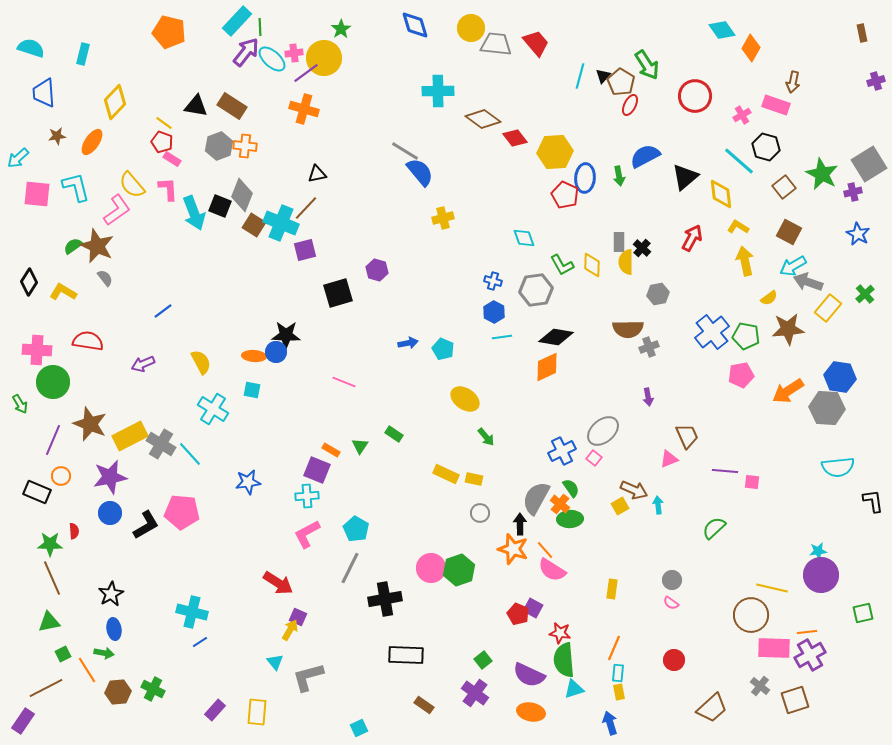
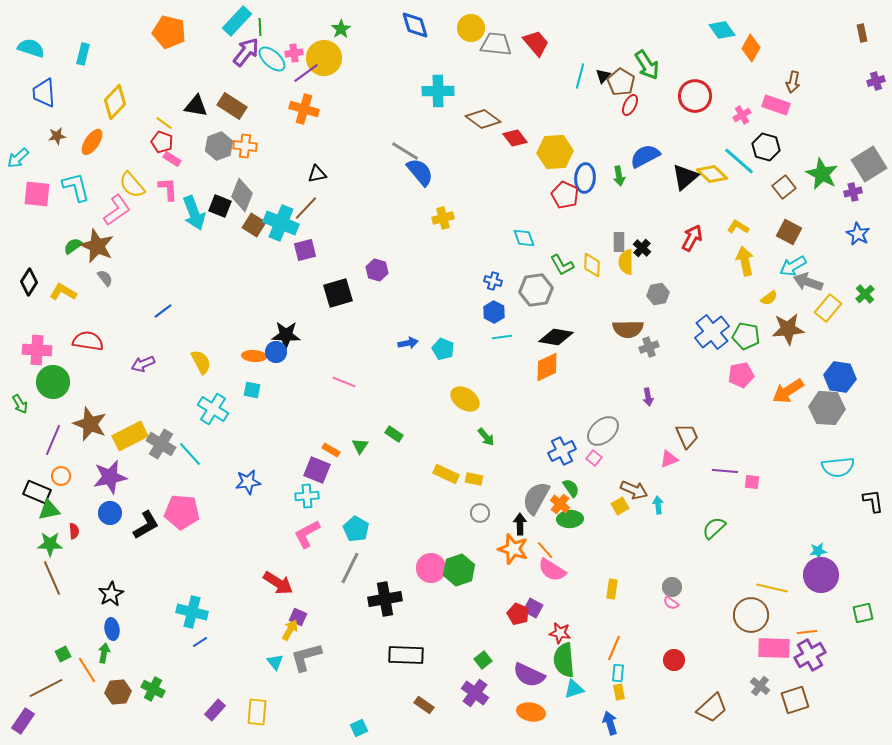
yellow diamond at (721, 194): moved 9 px left, 20 px up; rotated 40 degrees counterclockwise
gray circle at (672, 580): moved 7 px down
green triangle at (49, 622): moved 112 px up
blue ellipse at (114, 629): moved 2 px left
green arrow at (104, 653): rotated 90 degrees counterclockwise
gray L-shape at (308, 677): moved 2 px left, 20 px up
